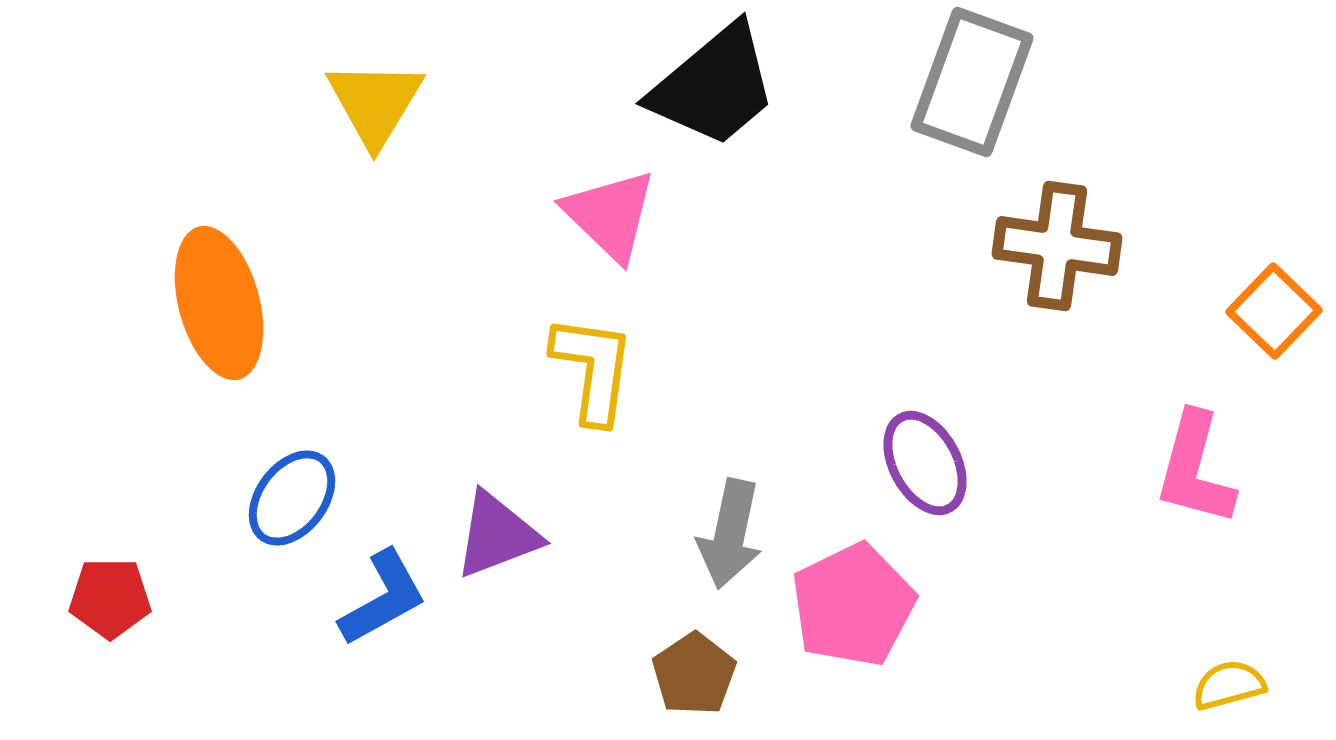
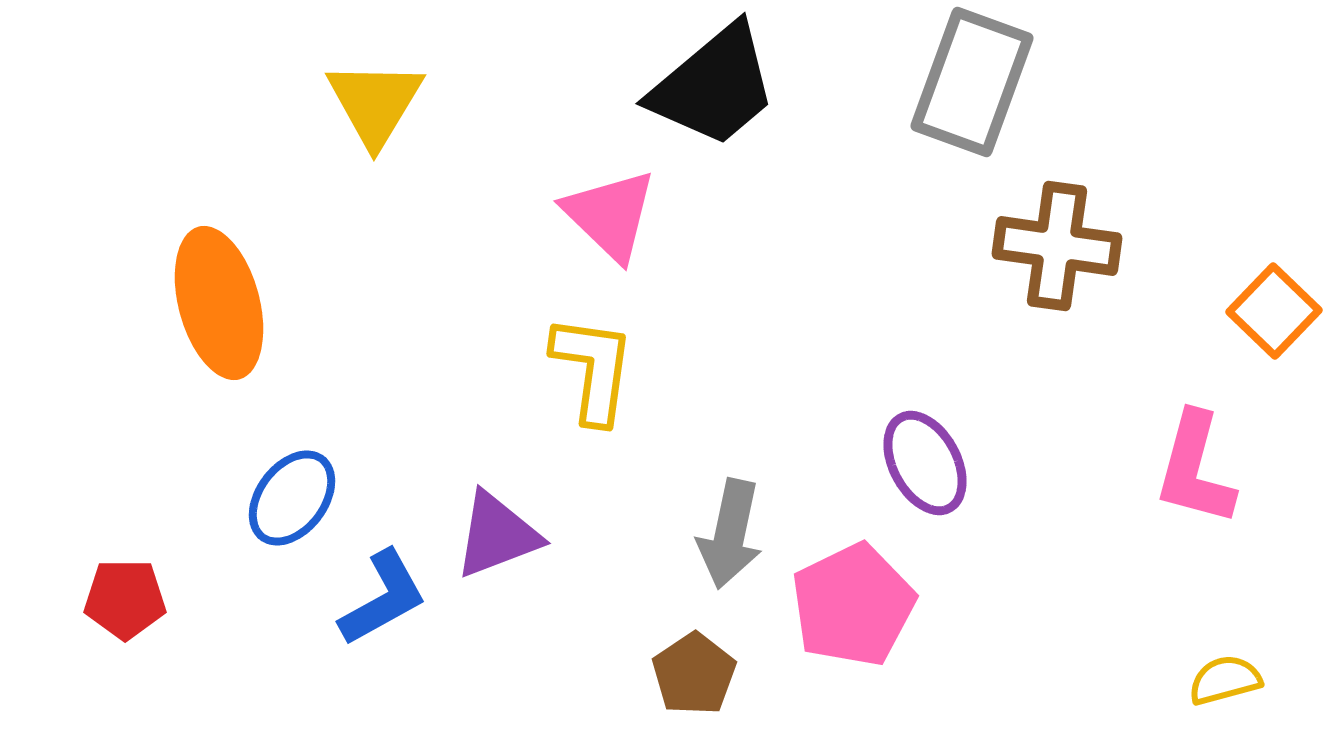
red pentagon: moved 15 px right, 1 px down
yellow semicircle: moved 4 px left, 5 px up
